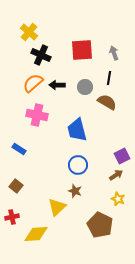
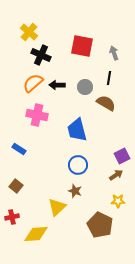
red square: moved 4 px up; rotated 15 degrees clockwise
brown semicircle: moved 1 px left, 1 px down
yellow star: moved 2 px down; rotated 24 degrees counterclockwise
